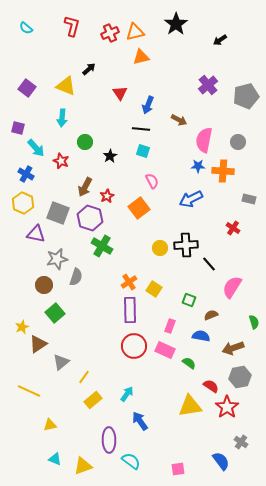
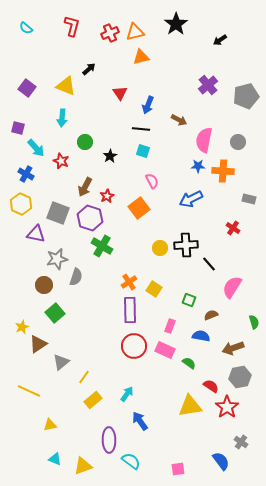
yellow hexagon at (23, 203): moved 2 px left, 1 px down
